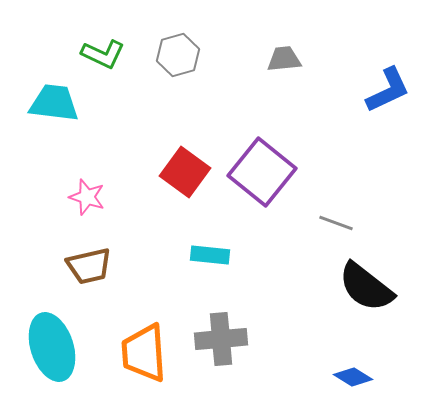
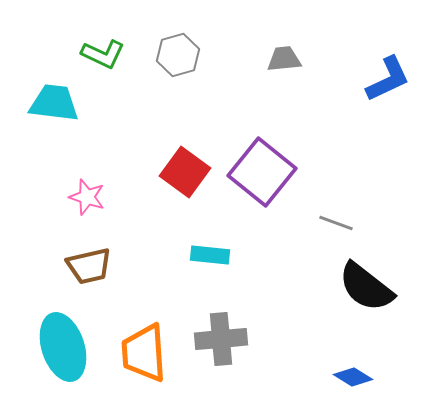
blue L-shape: moved 11 px up
cyan ellipse: moved 11 px right
